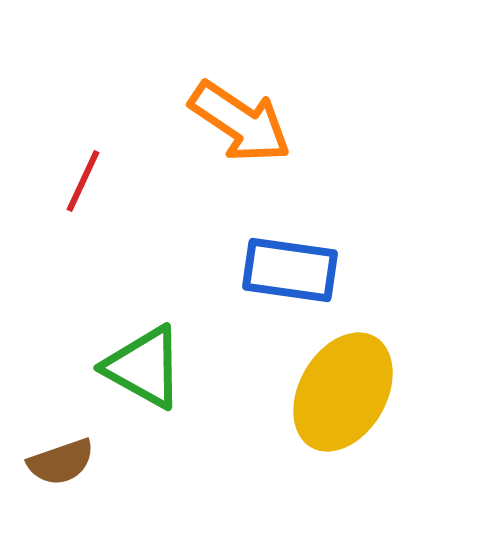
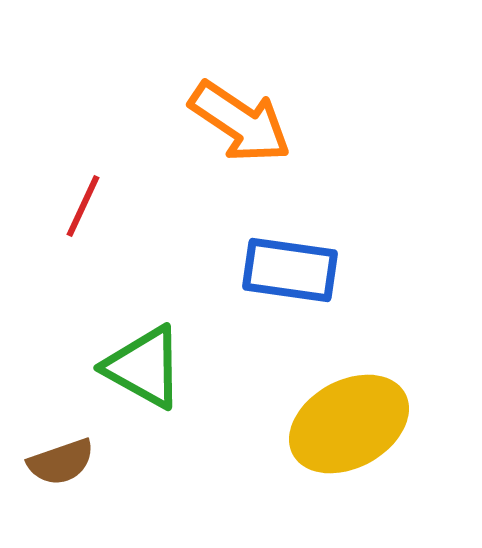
red line: moved 25 px down
yellow ellipse: moved 6 px right, 32 px down; rotated 31 degrees clockwise
